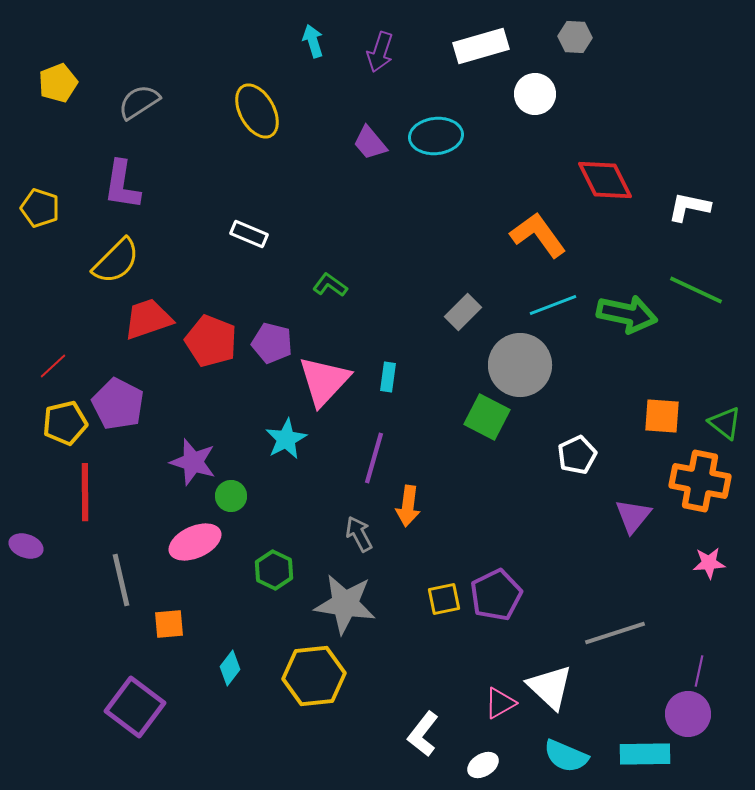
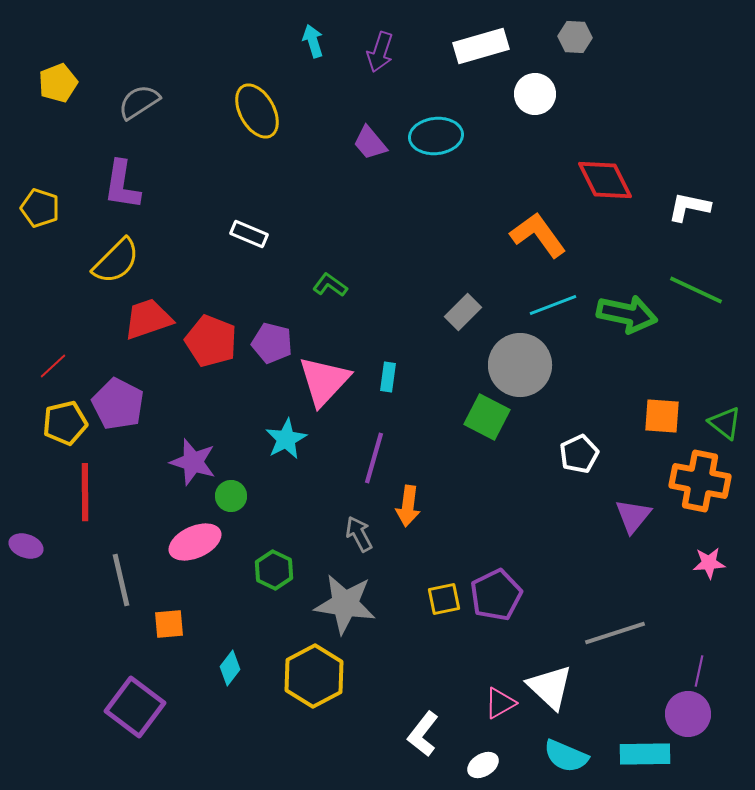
white pentagon at (577, 455): moved 2 px right, 1 px up
yellow hexagon at (314, 676): rotated 22 degrees counterclockwise
